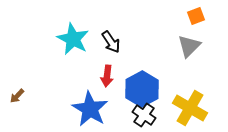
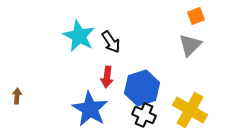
cyan star: moved 6 px right, 3 px up
gray triangle: moved 1 px right, 1 px up
red arrow: moved 1 px down
blue hexagon: moved 1 px up; rotated 12 degrees clockwise
brown arrow: rotated 140 degrees clockwise
yellow cross: moved 2 px down
black cross: rotated 10 degrees counterclockwise
